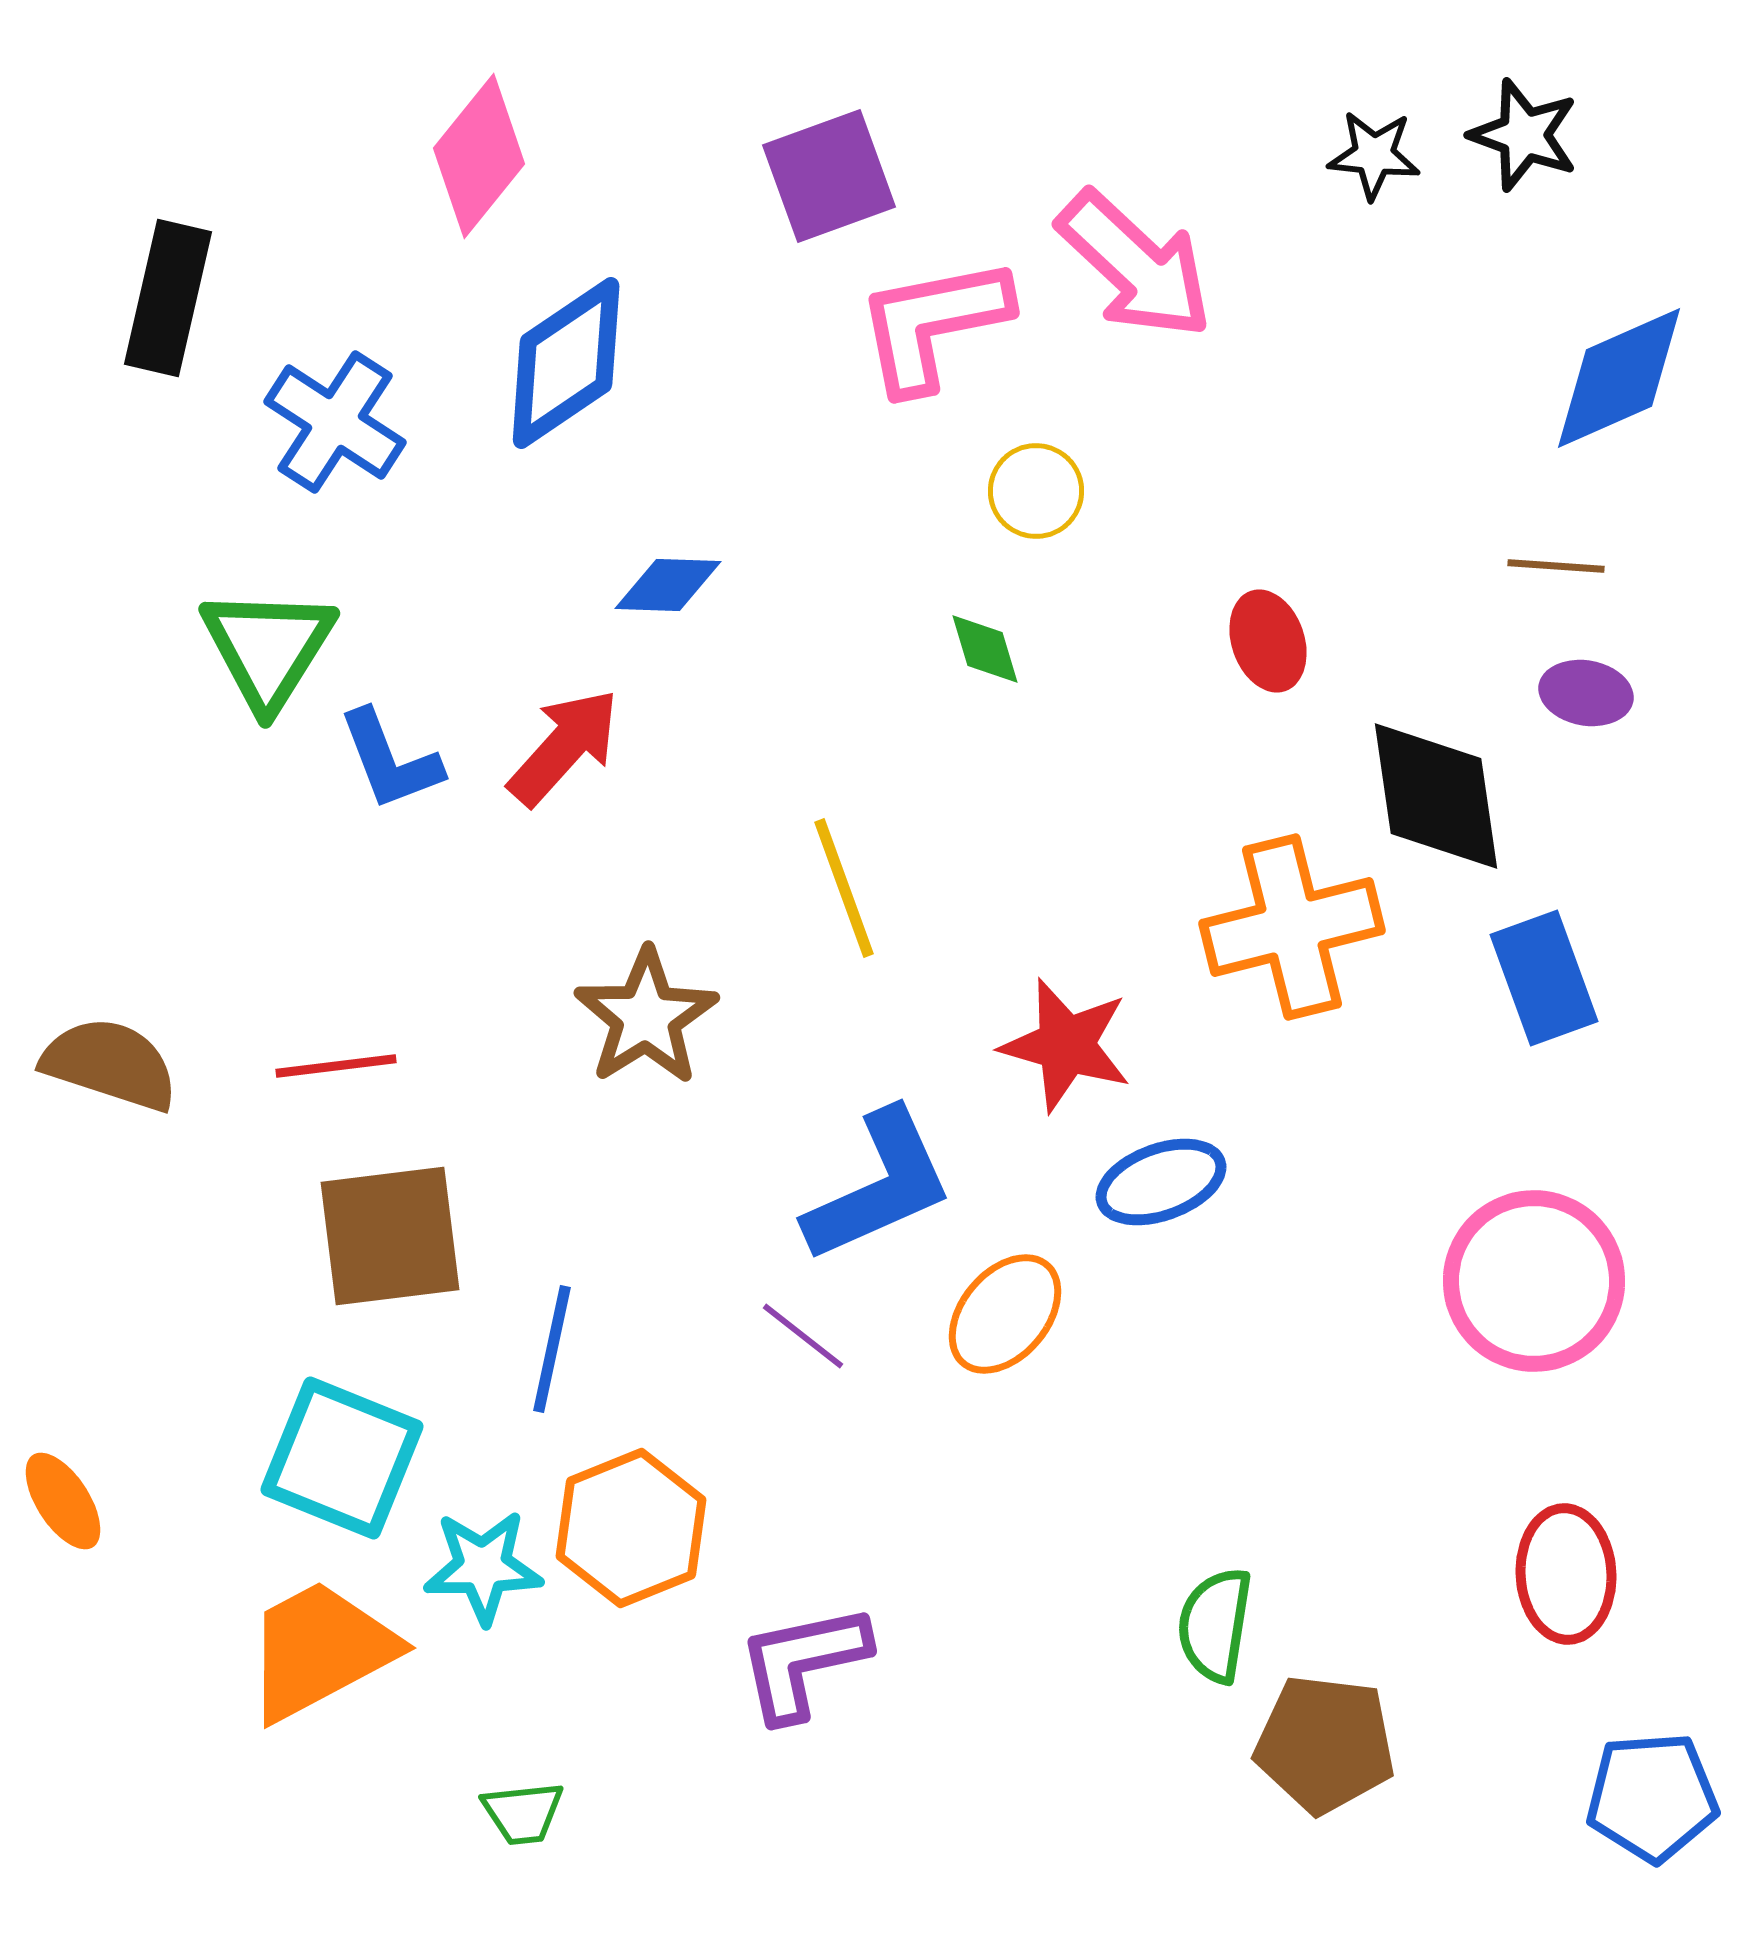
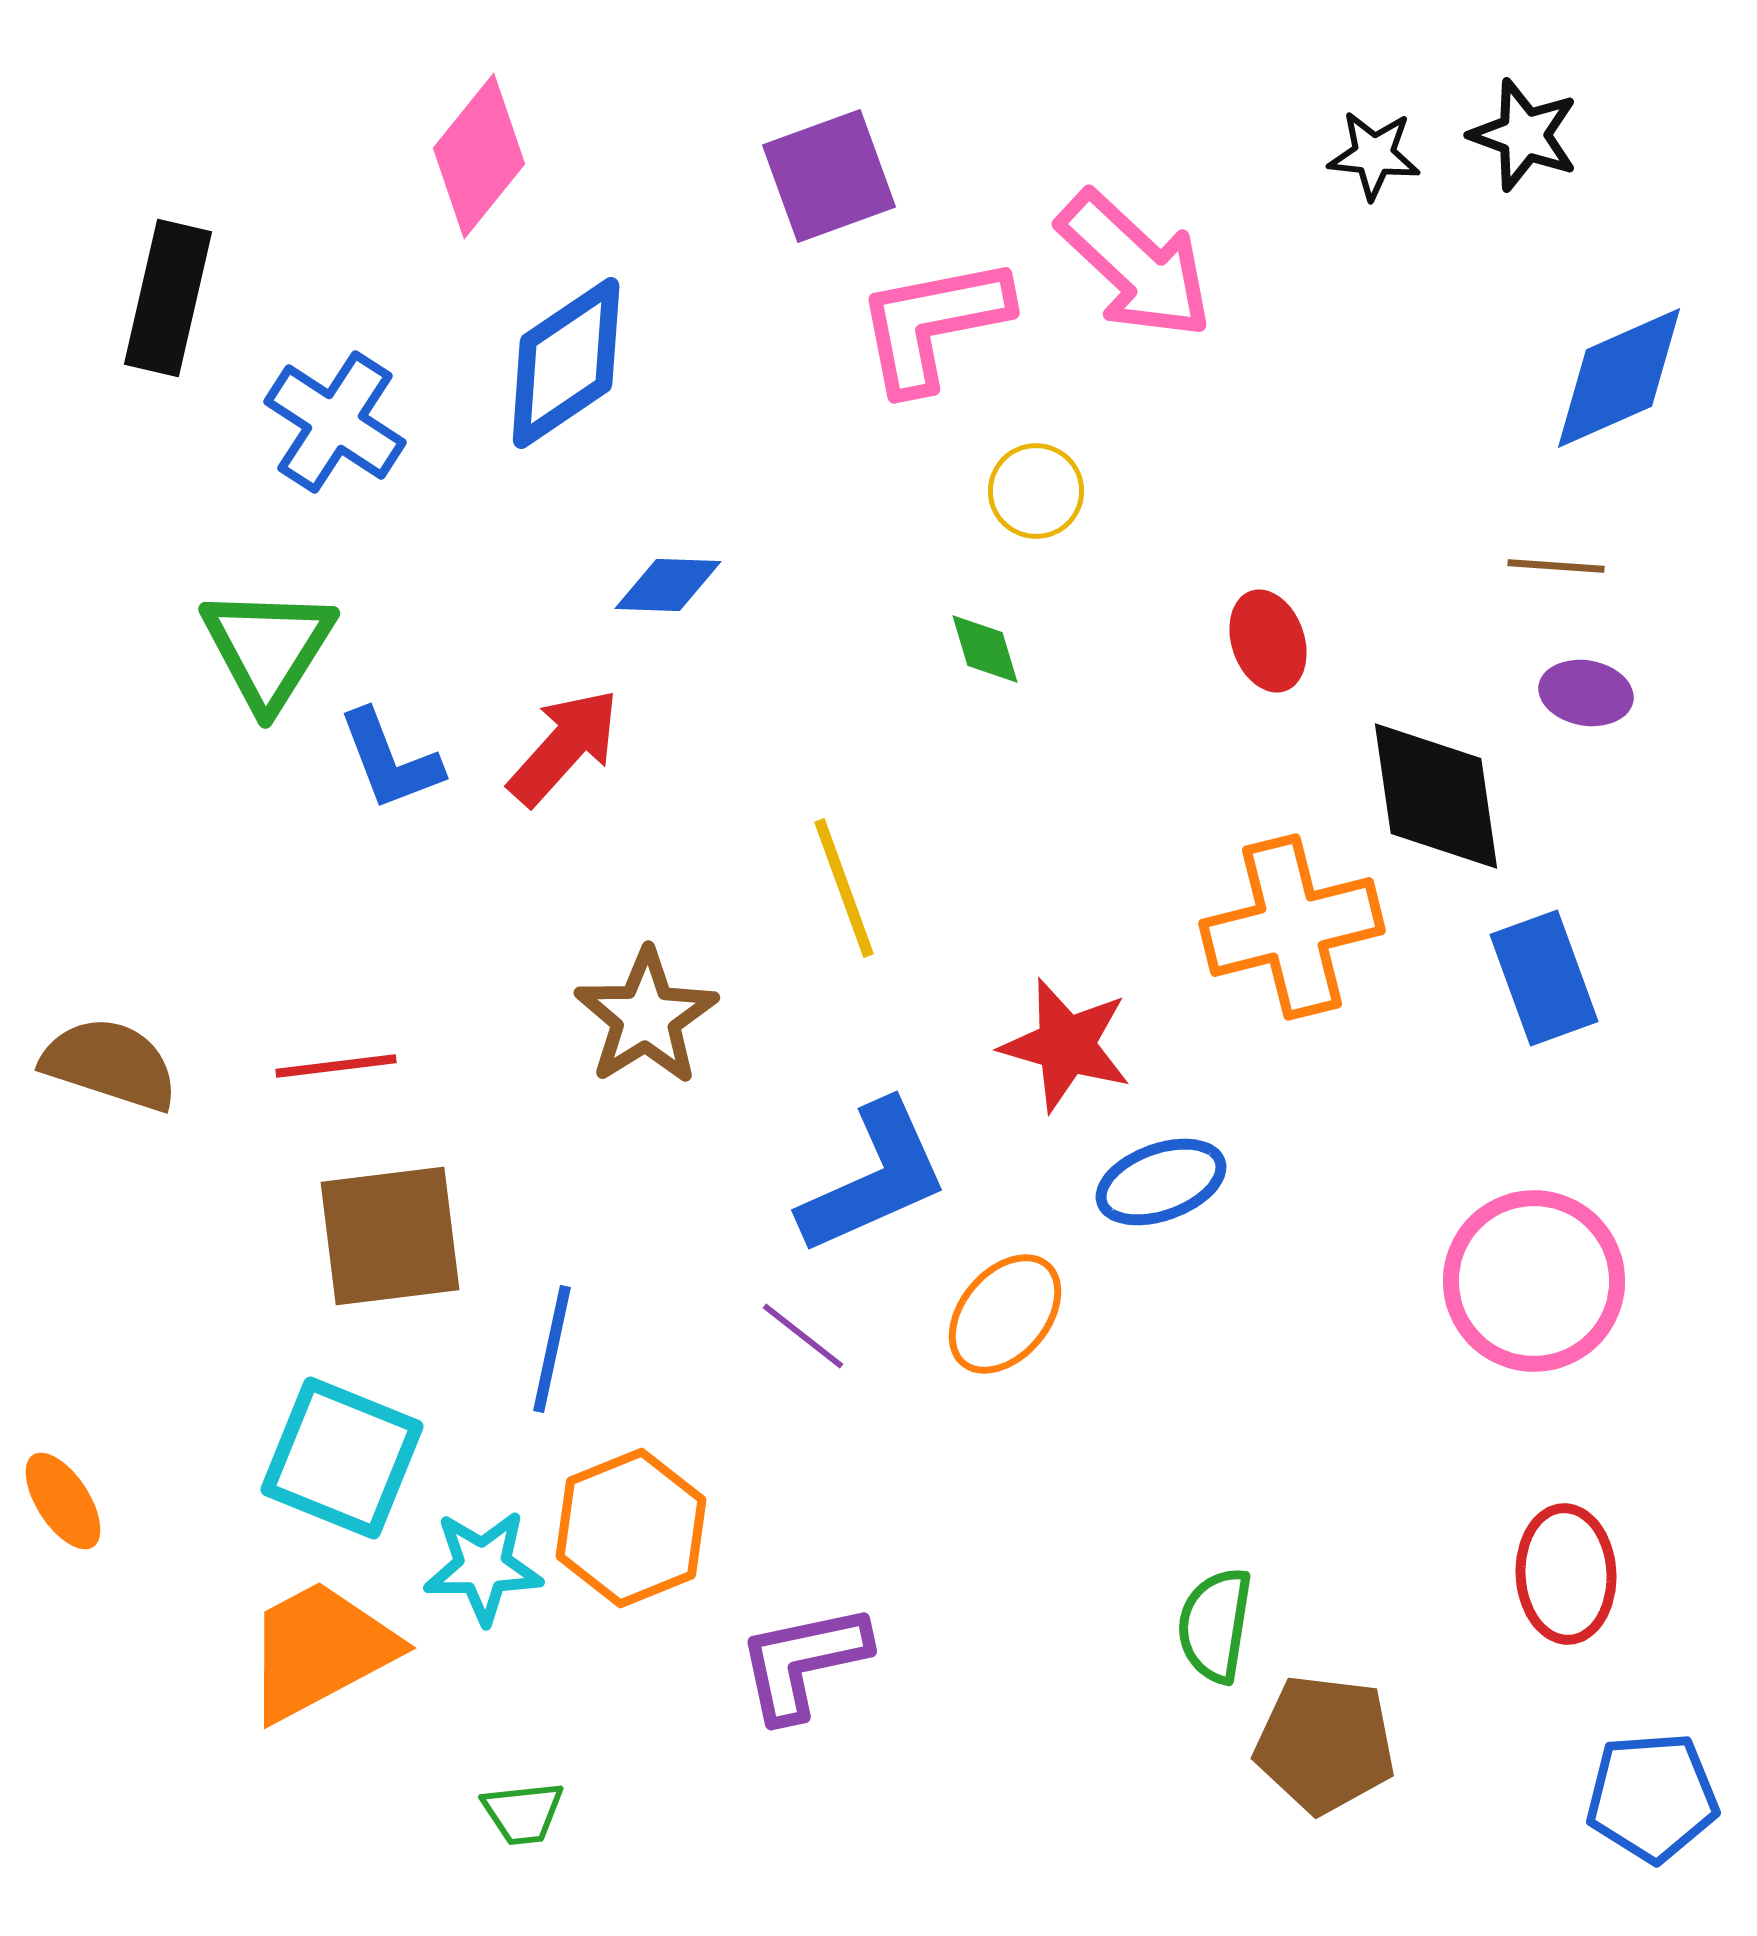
blue L-shape at (879, 1186): moved 5 px left, 8 px up
